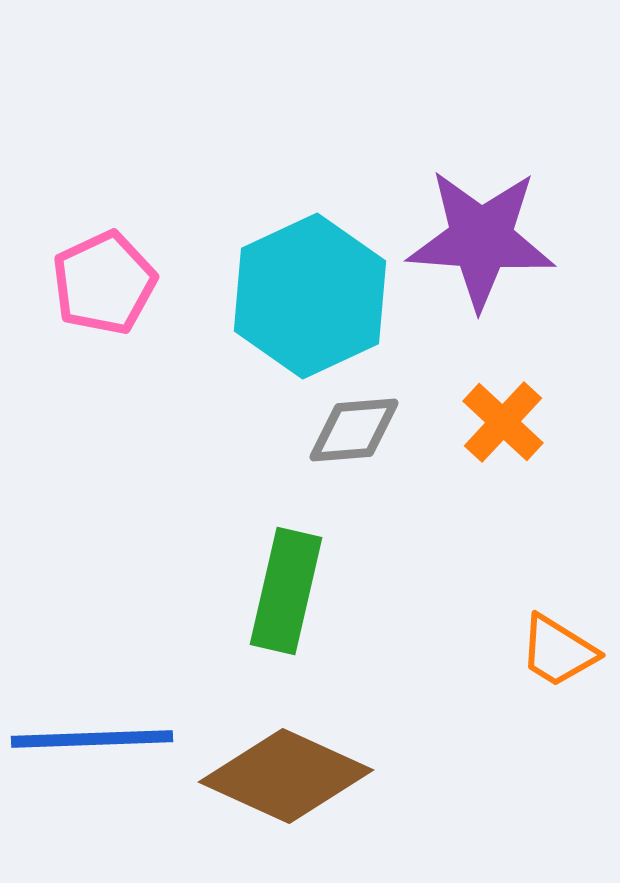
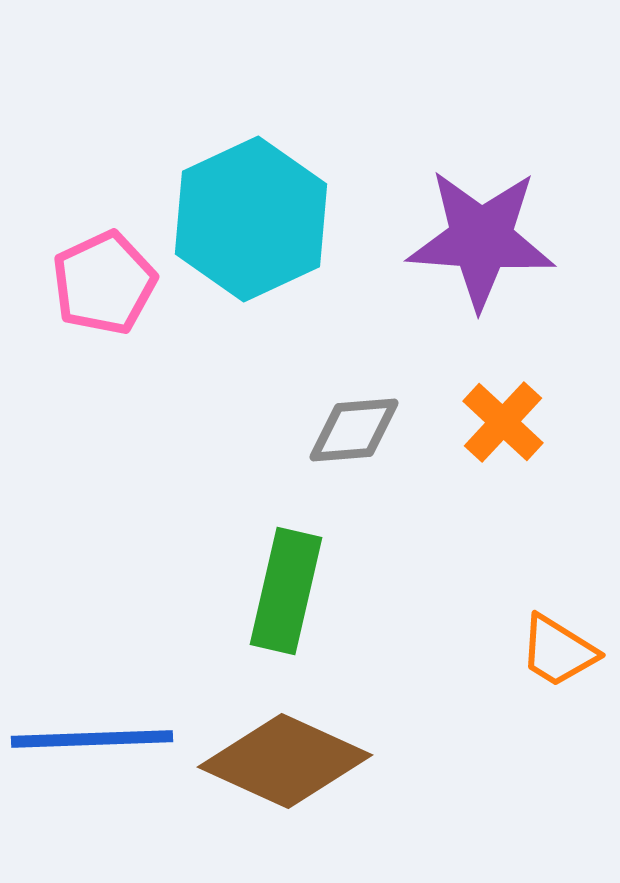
cyan hexagon: moved 59 px left, 77 px up
brown diamond: moved 1 px left, 15 px up
